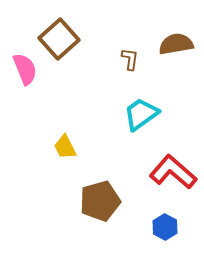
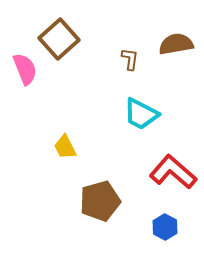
cyan trapezoid: rotated 117 degrees counterclockwise
